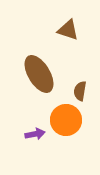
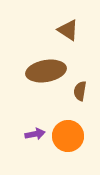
brown triangle: rotated 15 degrees clockwise
brown ellipse: moved 7 px right, 3 px up; rotated 69 degrees counterclockwise
orange circle: moved 2 px right, 16 px down
